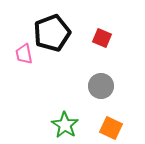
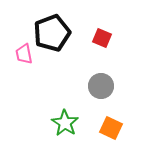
green star: moved 2 px up
